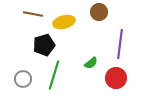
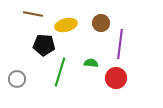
brown circle: moved 2 px right, 11 px down
yellow ellipse: moved 2 px right, 3 px down
black pentagon: rotated 20 degrees clockwise
green semicircle: rotated 136 degrees counterclockwise
green line: moved 6 px right, 3 px up
gray circle: moved 6 px left
